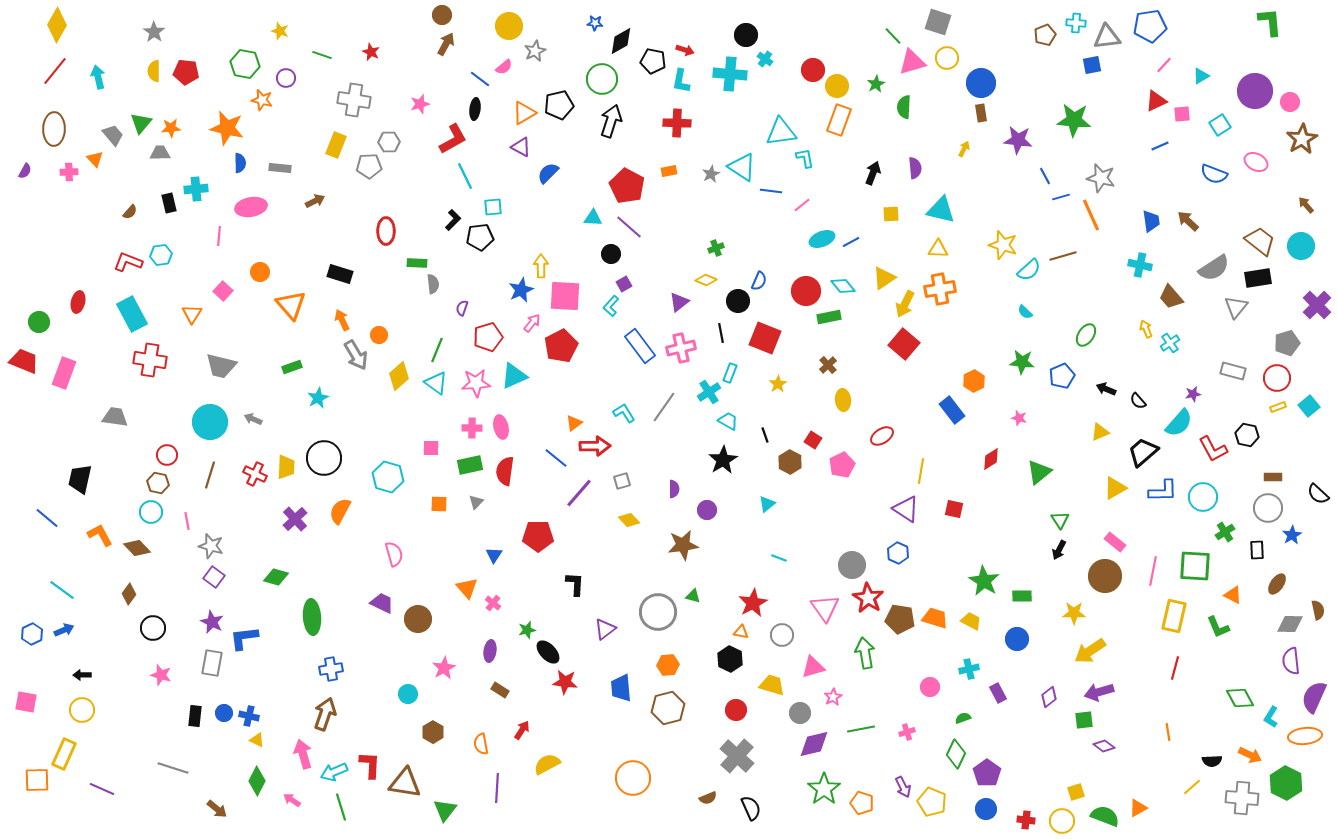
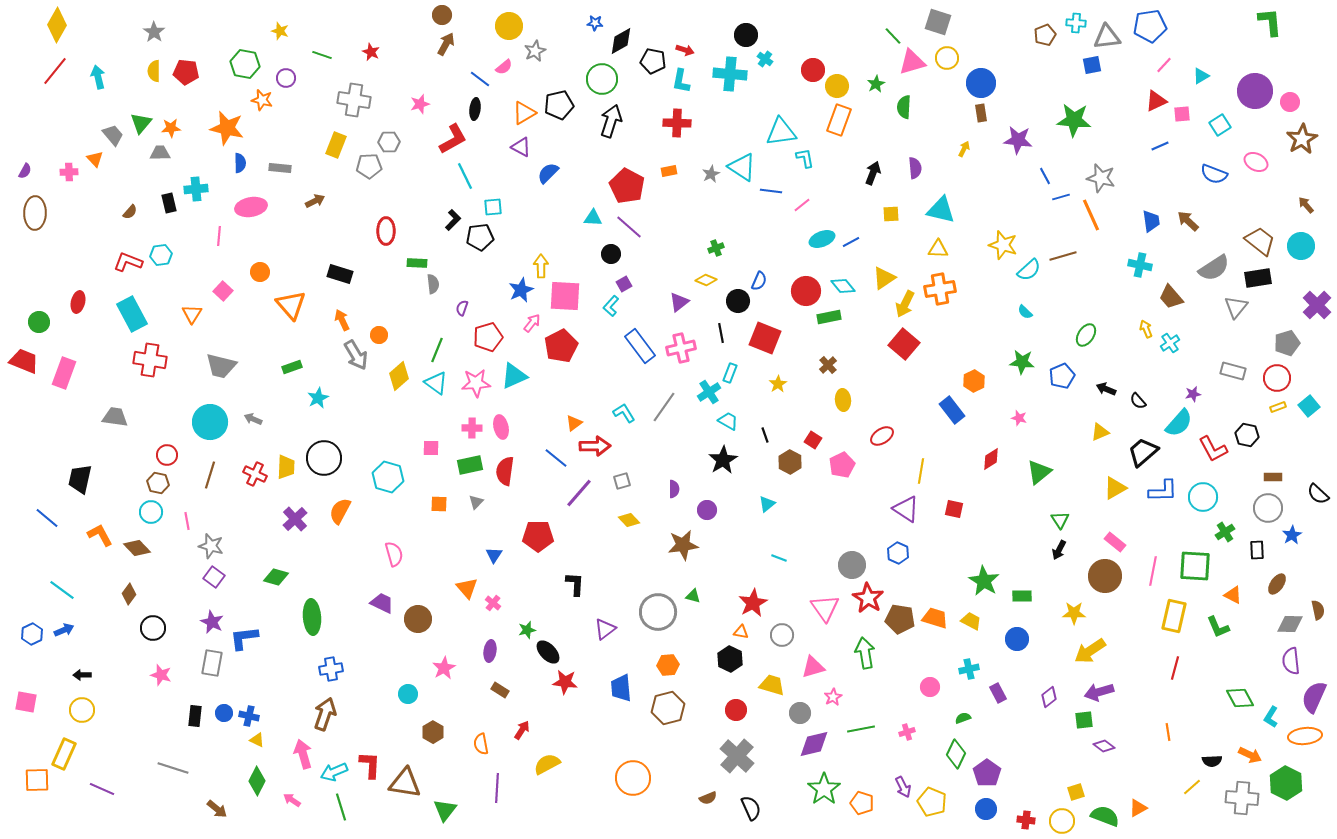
brown ellipse at (54, 129): moved 19 px left, 84 px down
